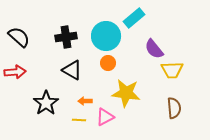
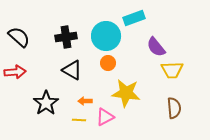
cyan rectangle: rotated 20 degrees clockwise
purple semicircle: moved 2 px right, 2 px up
